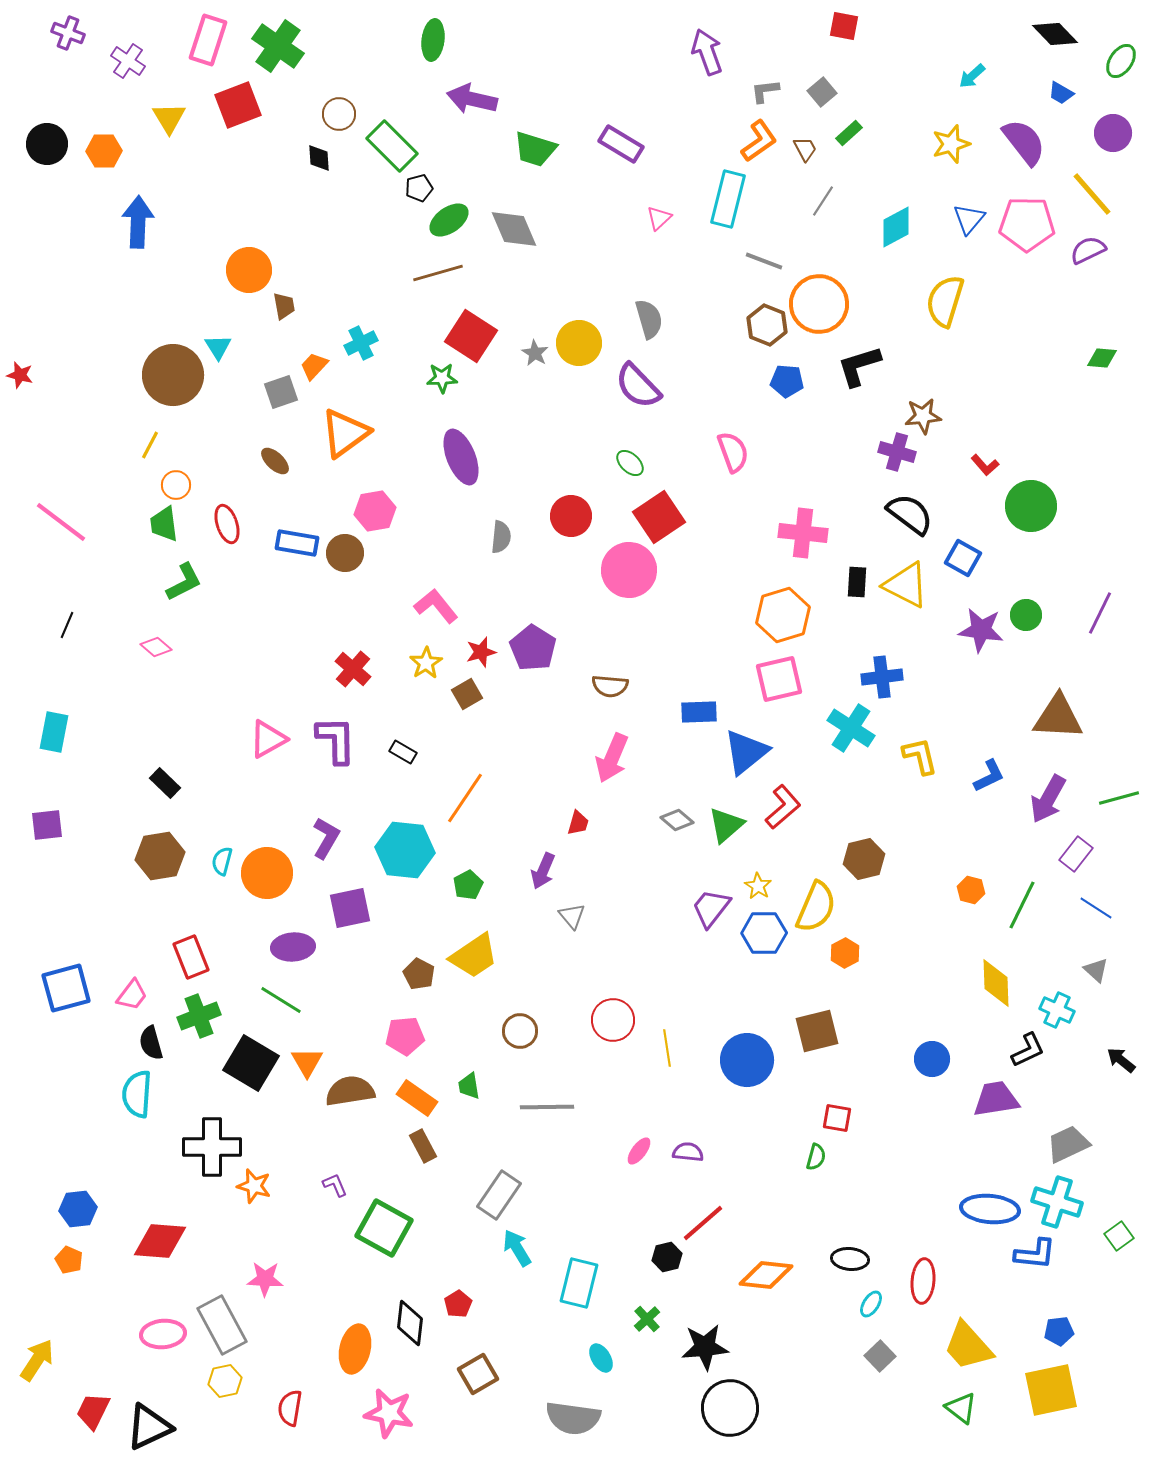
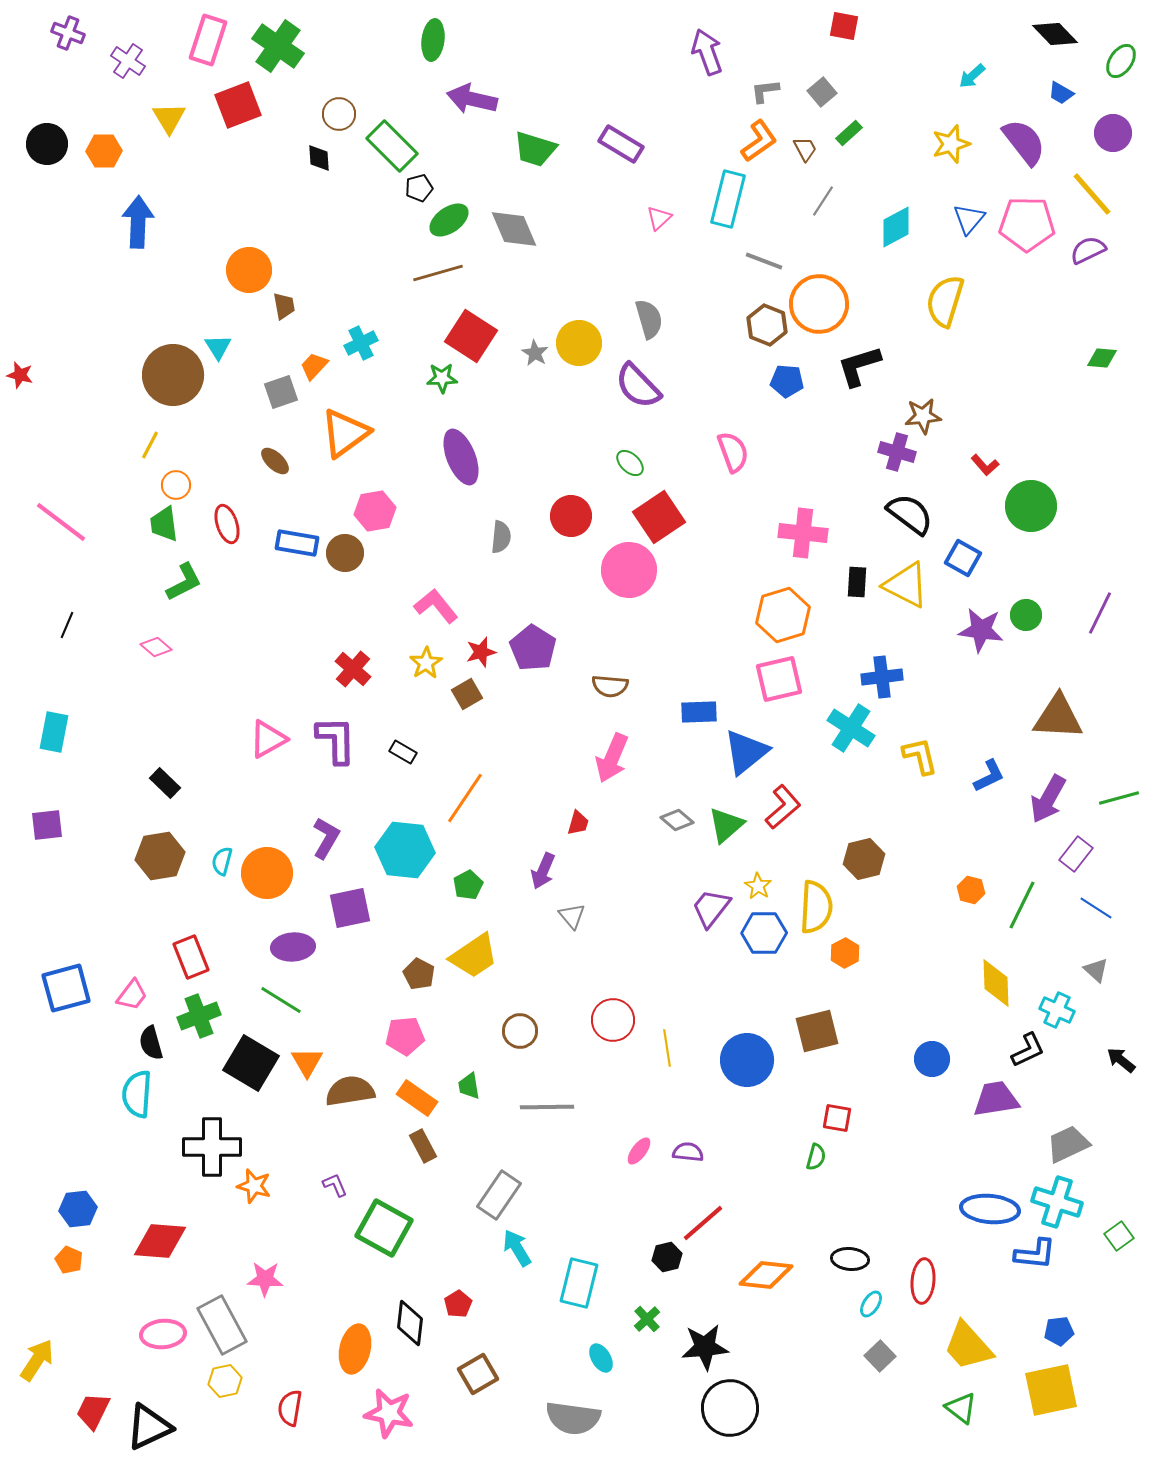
yellow semicircle at (816, 907): rotated 20 degrees counterclockwise
